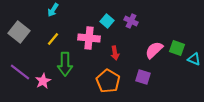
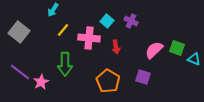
yellow line: moved 10 px right, 9 px up
red arrow: moved 1 px right, 6 px up
pink star: moved 2 px left, 1 px down
